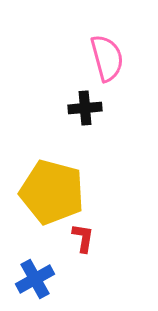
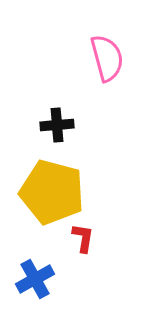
black cross: moved 28 px left, 17 px down
